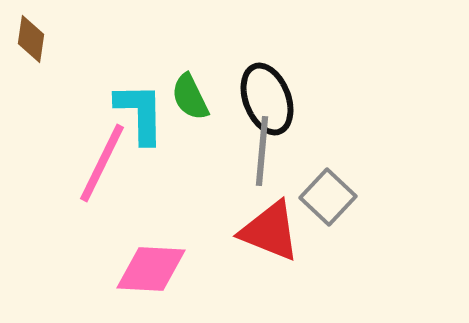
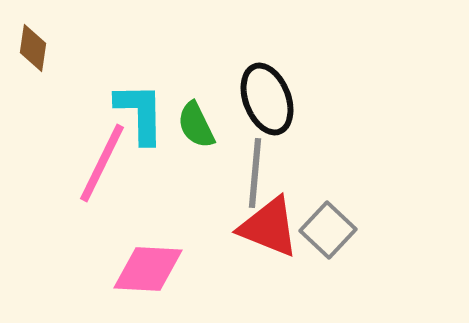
brown diamond: moved 2 px right, 9 px down
green semicircle: moved 6 px right, 28 px down
gray line: moved 7 px left, 22 px down
gray square: moved 33 px down
red triangle: moved 1 px left, 4 px up
pink diamond: moved 3 px left
